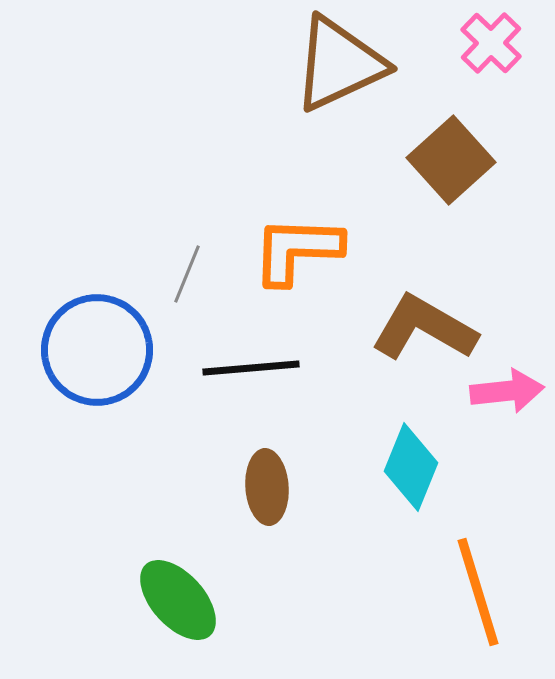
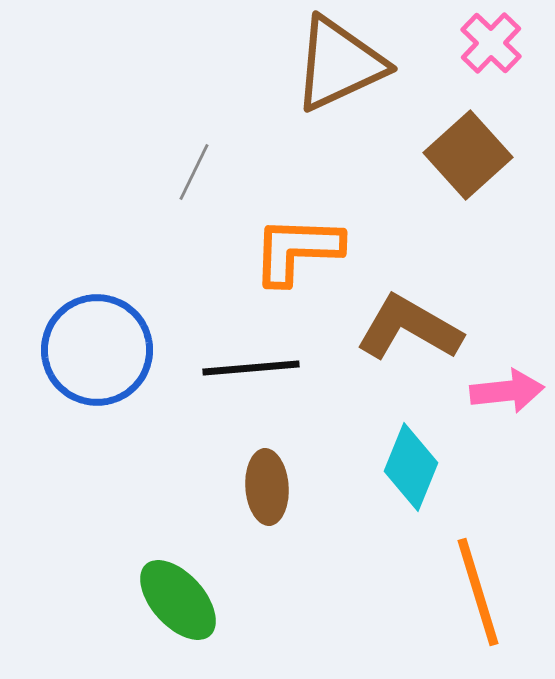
brown square: moved 17 px right, 5 px up
gray line: moved 7 px right, 102 px up; rotated 4 degrees clockwise
brown L-shape: moved 15 px left
